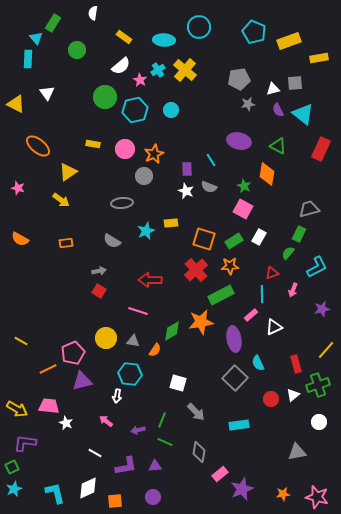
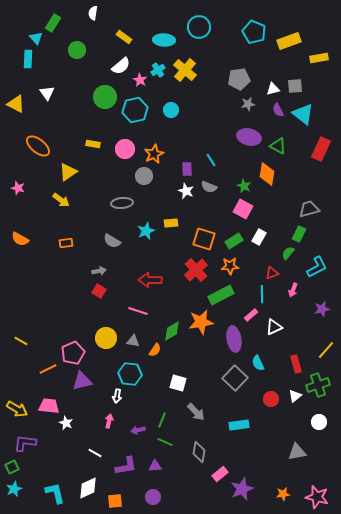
gray square at (295, 83): moved 3 px down
purple ellipse at (239, 141): moved 10 px right, 4 px up
white triangle at (293, 395): moved 2 px right, 1 px down
pink arrow at (106, 421): moved 3 px right; rotated 64 degrees clockwise
